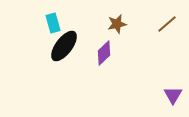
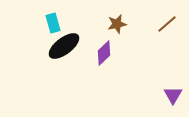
black ellipse: rotated 16 degrees clockwise
